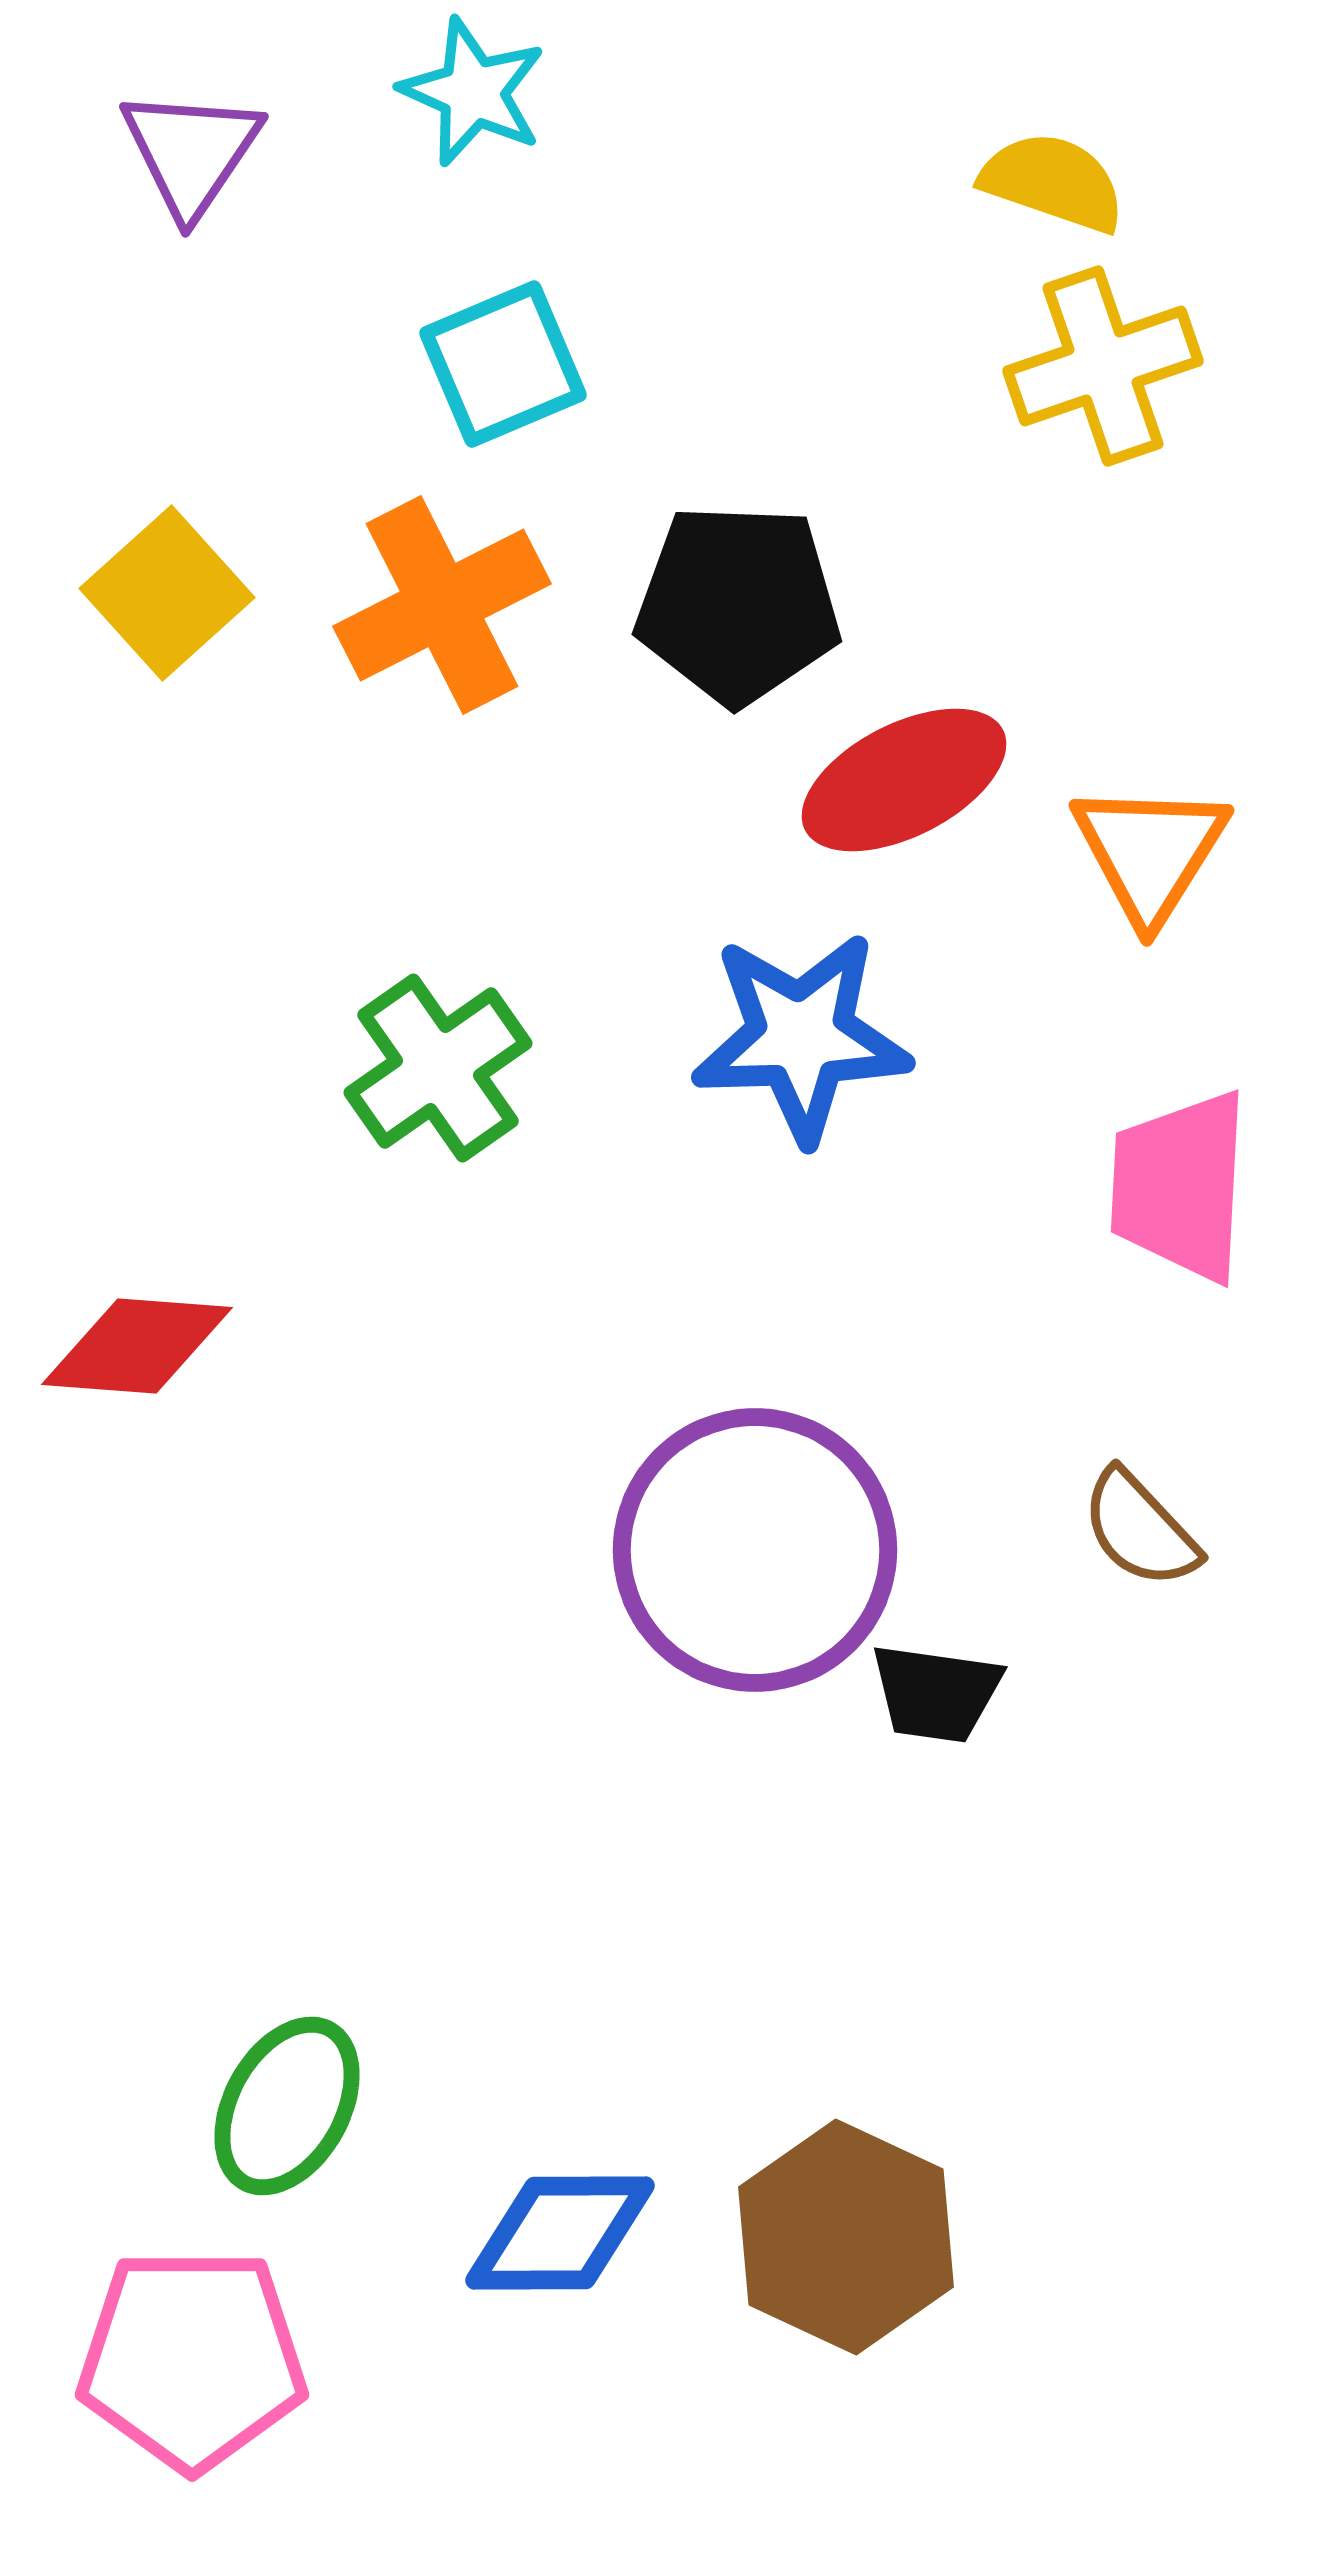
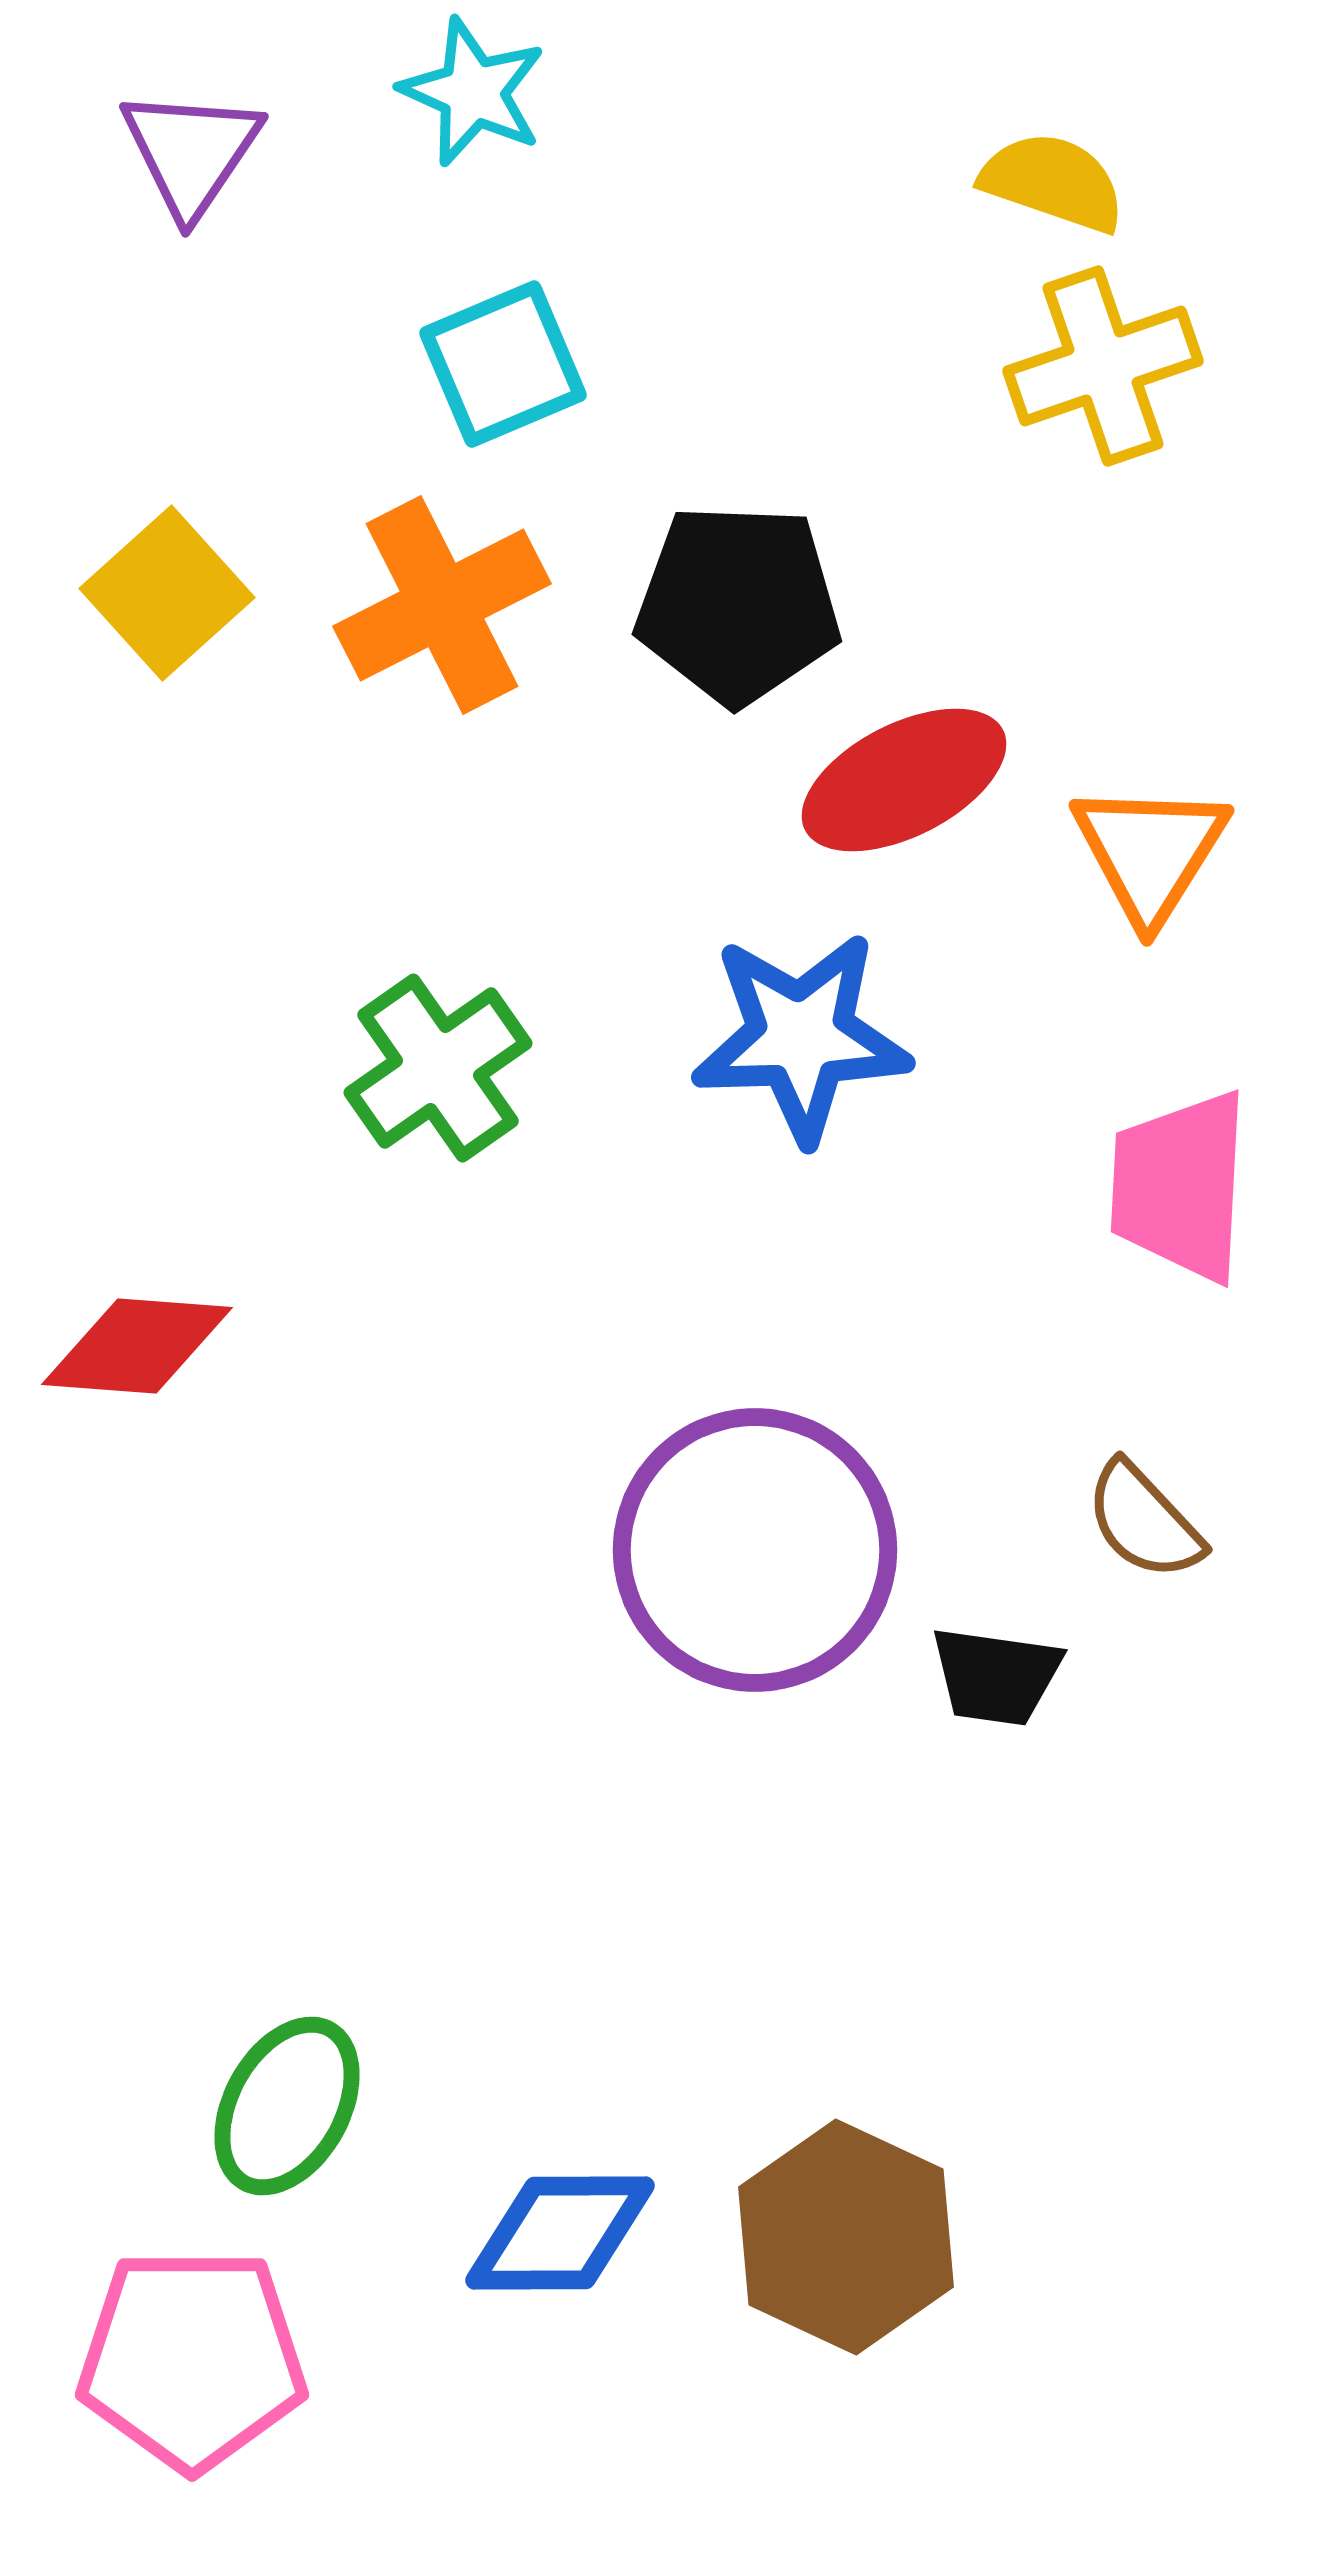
brown semicircle: moved 4 px right, 8 px up
black trapezoid: moved 60 px right, 17 px up
